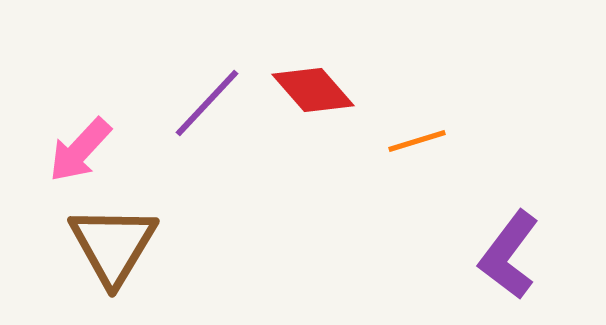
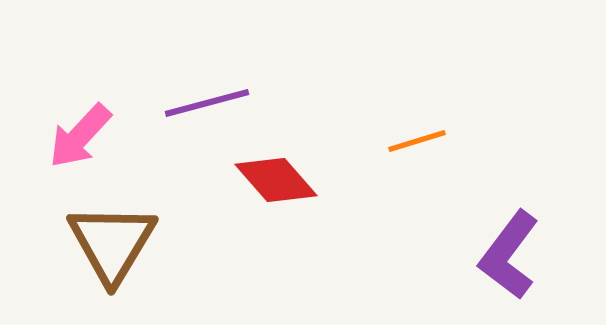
red diamond: moved 37 px left, 90 px down
purple line: rotated 32 degrees clockwise
pink arrow: moved 14 px up
brown triangle: moved 1 px left, 2 px up
